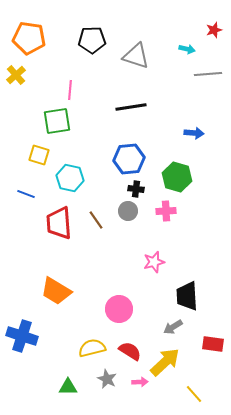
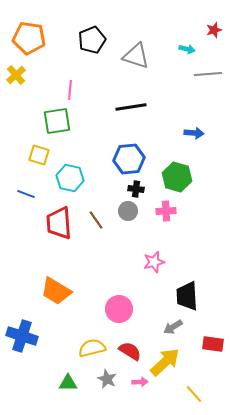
black pentagon: rotated 20 degrees counterclockwise
green triangle: moved 4 px up
